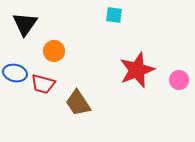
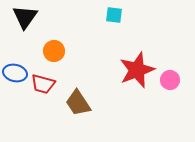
black triangle: moved 7 px up
pink circle: moved 9 px left
